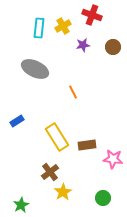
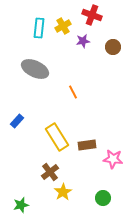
purple star: moved 4 px up
blue rectangle: rotated 16 degrees counterclockwise
green star: rotated 14 degrees clockwise
